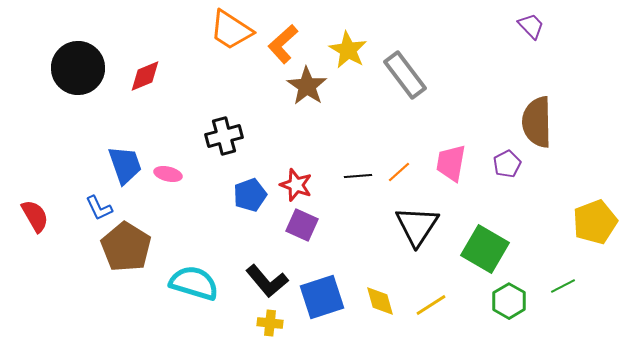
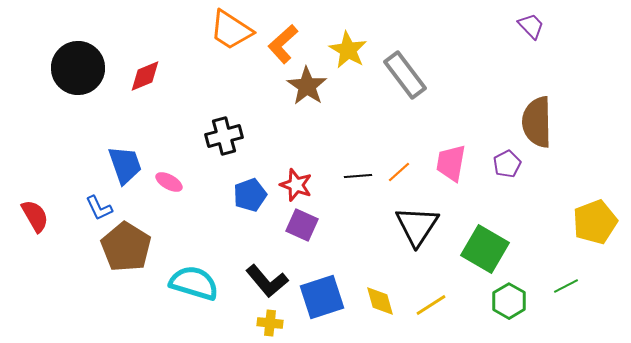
pink ellipse: moved 1 px right, 8 px down; rotated 16 degrees clockwise
green line: moved 3 px right
